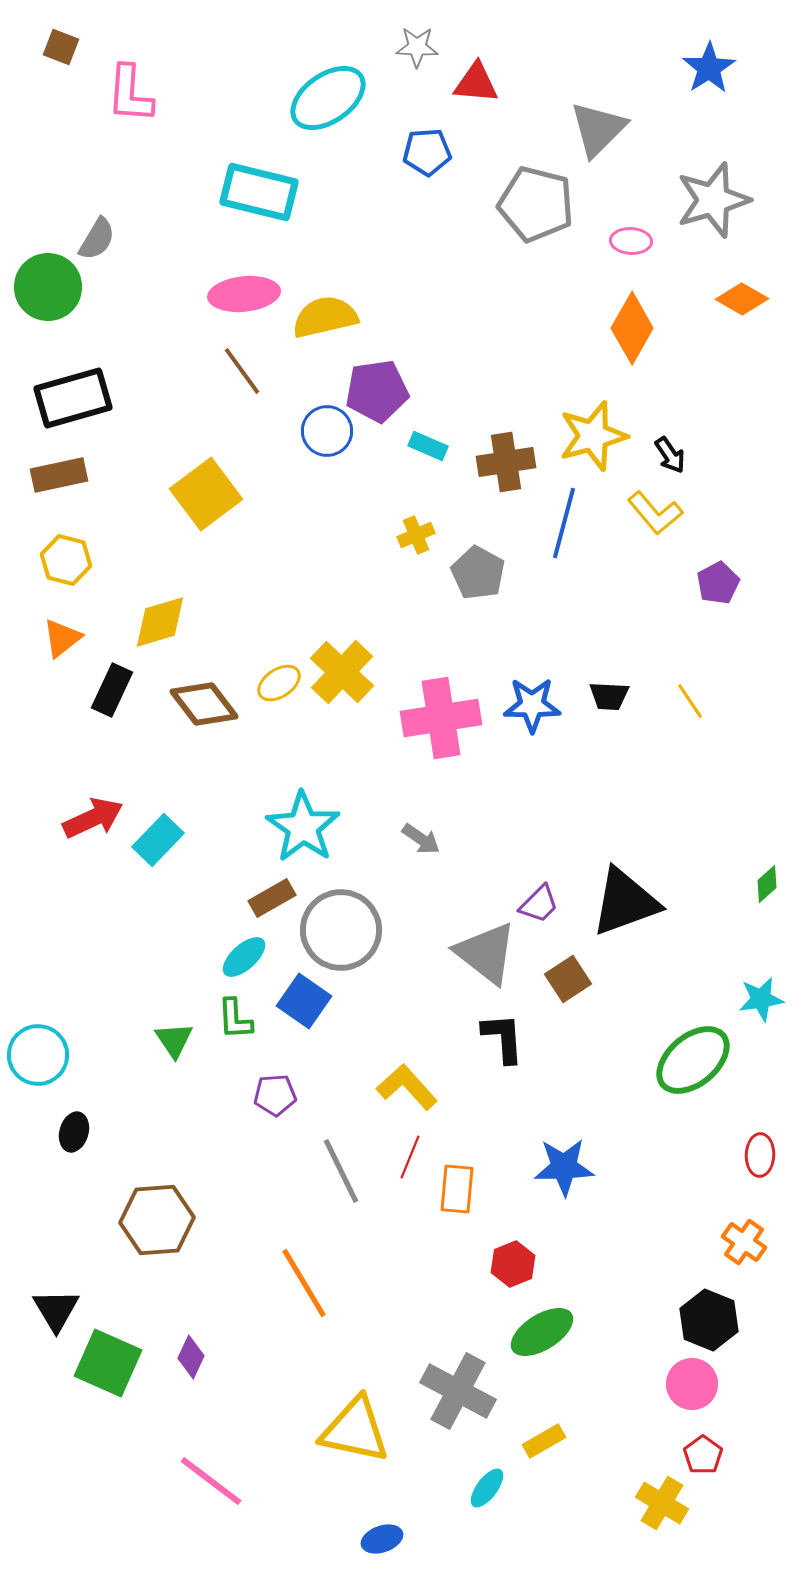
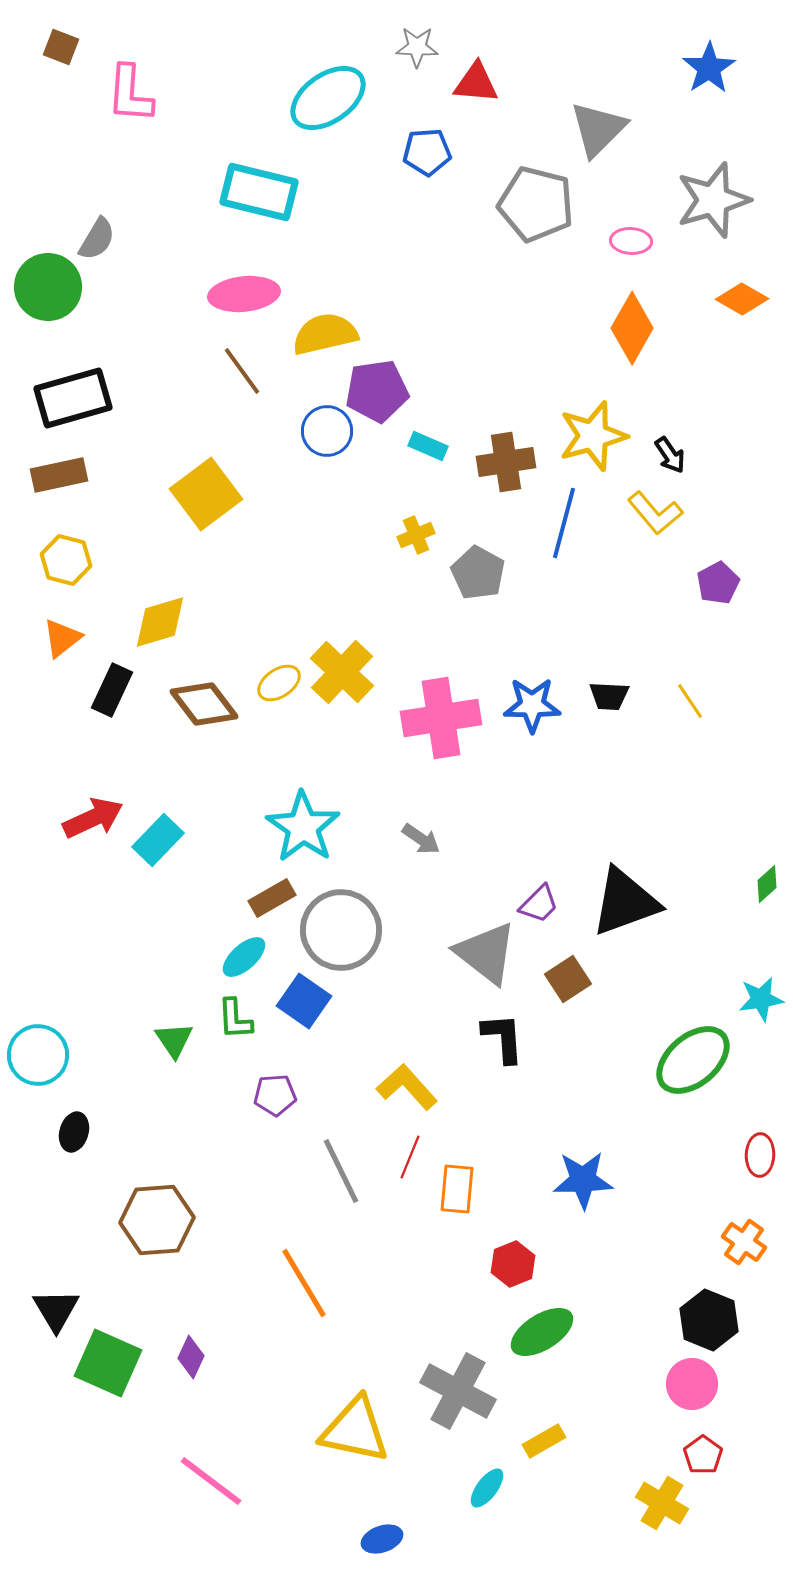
yellow semicircle at (325, 317): moved 17 px down
blue star at (564, 1167): moved 19 px right, 13 px down
